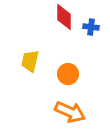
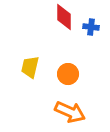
yellow trapezoid: moved 6 px down
